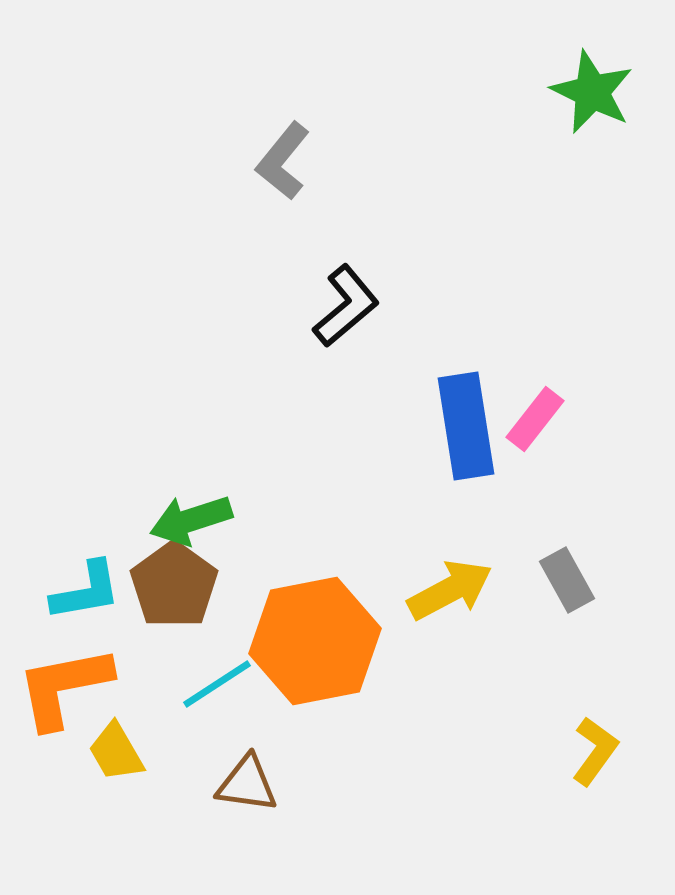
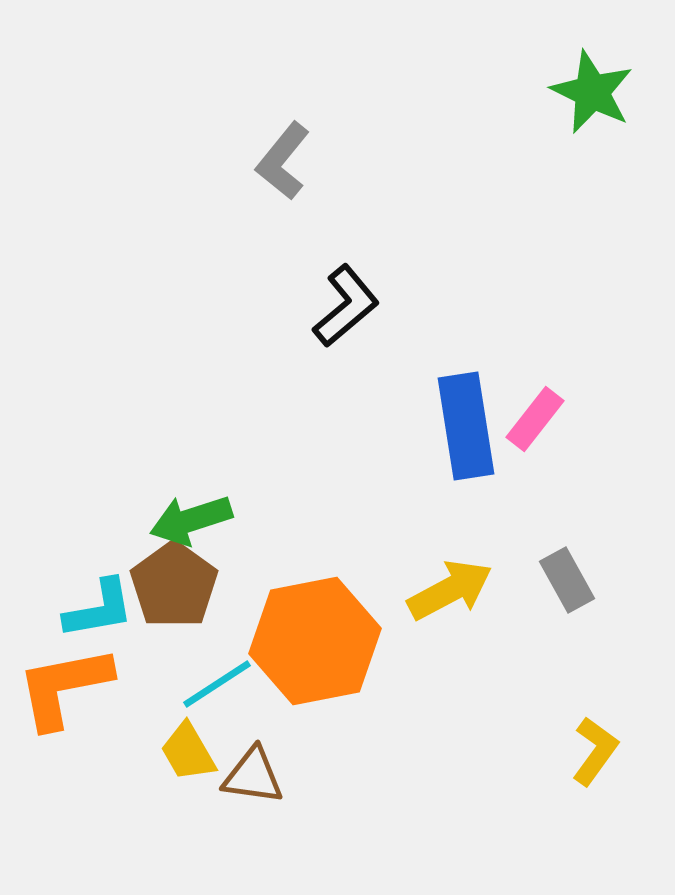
cyan L-shape: moved 13 px right, 18 px down
yellow trapezoid: moved 72 px right
brown triangle: moved 6 px right, 8 px up
